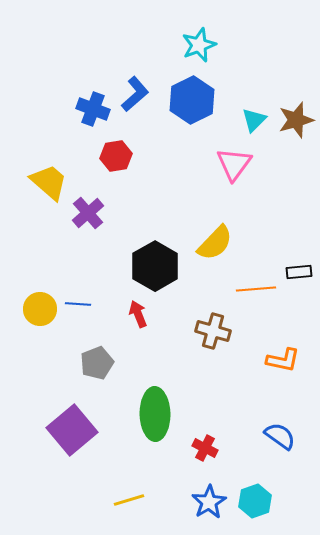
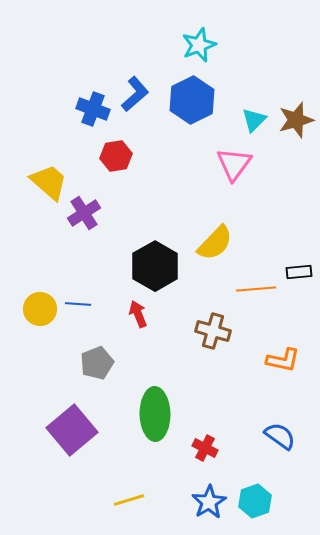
purple cross: moved 4 px left; rotated 8 degrees clockwise
